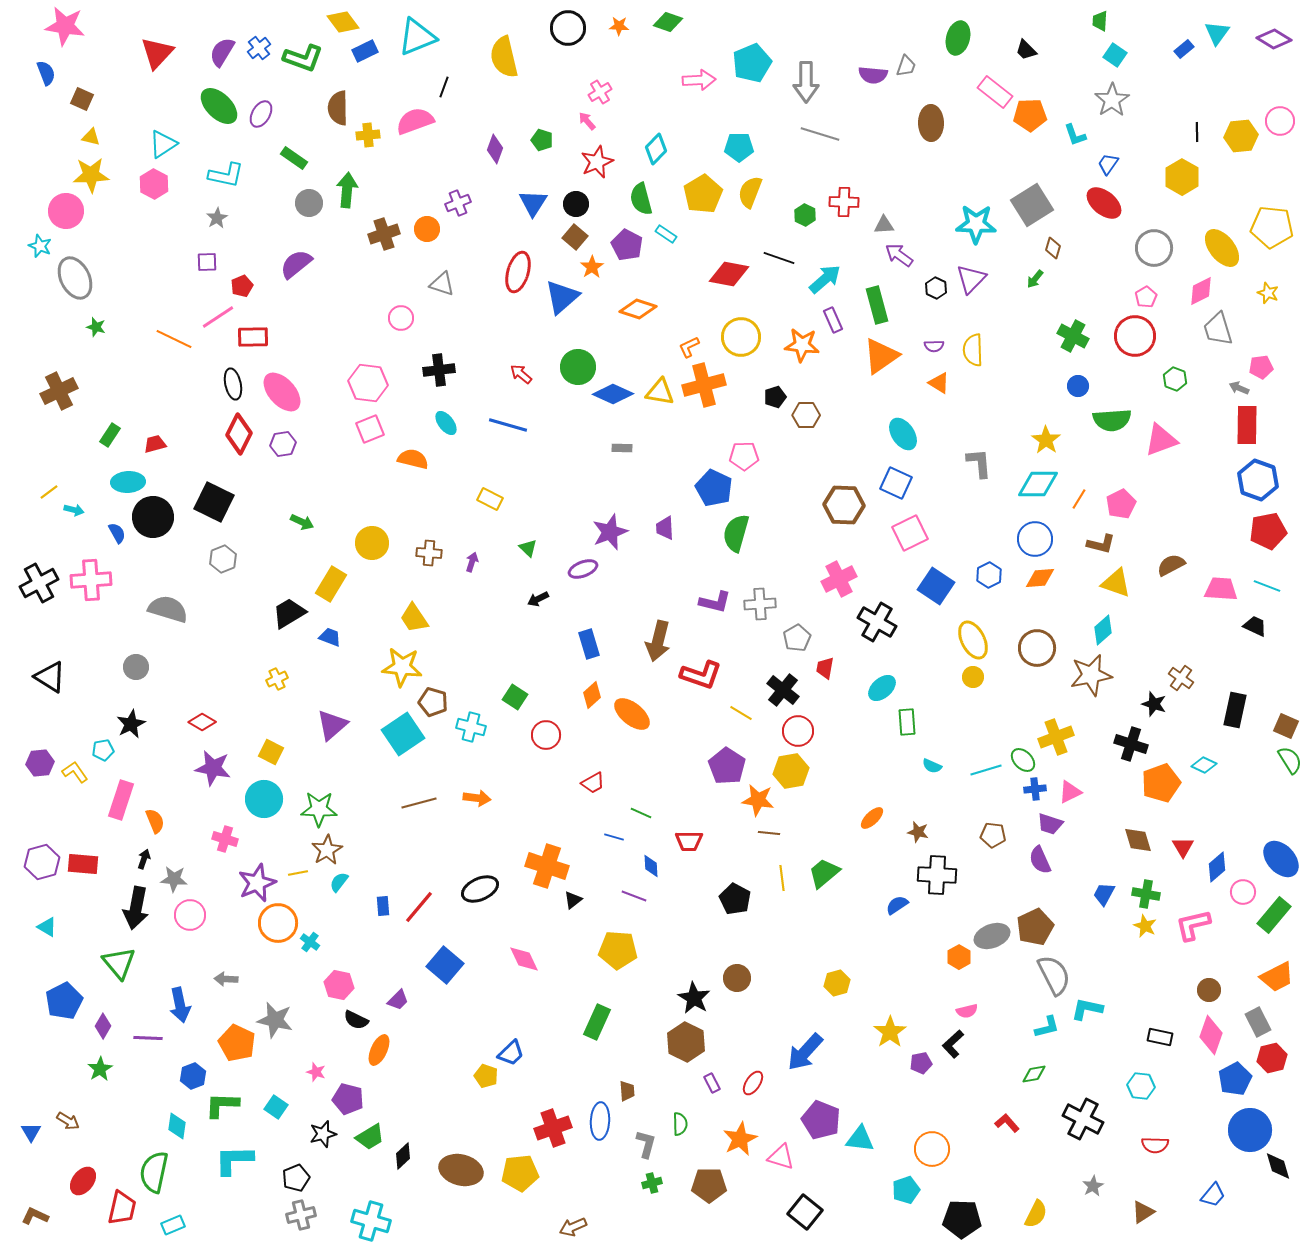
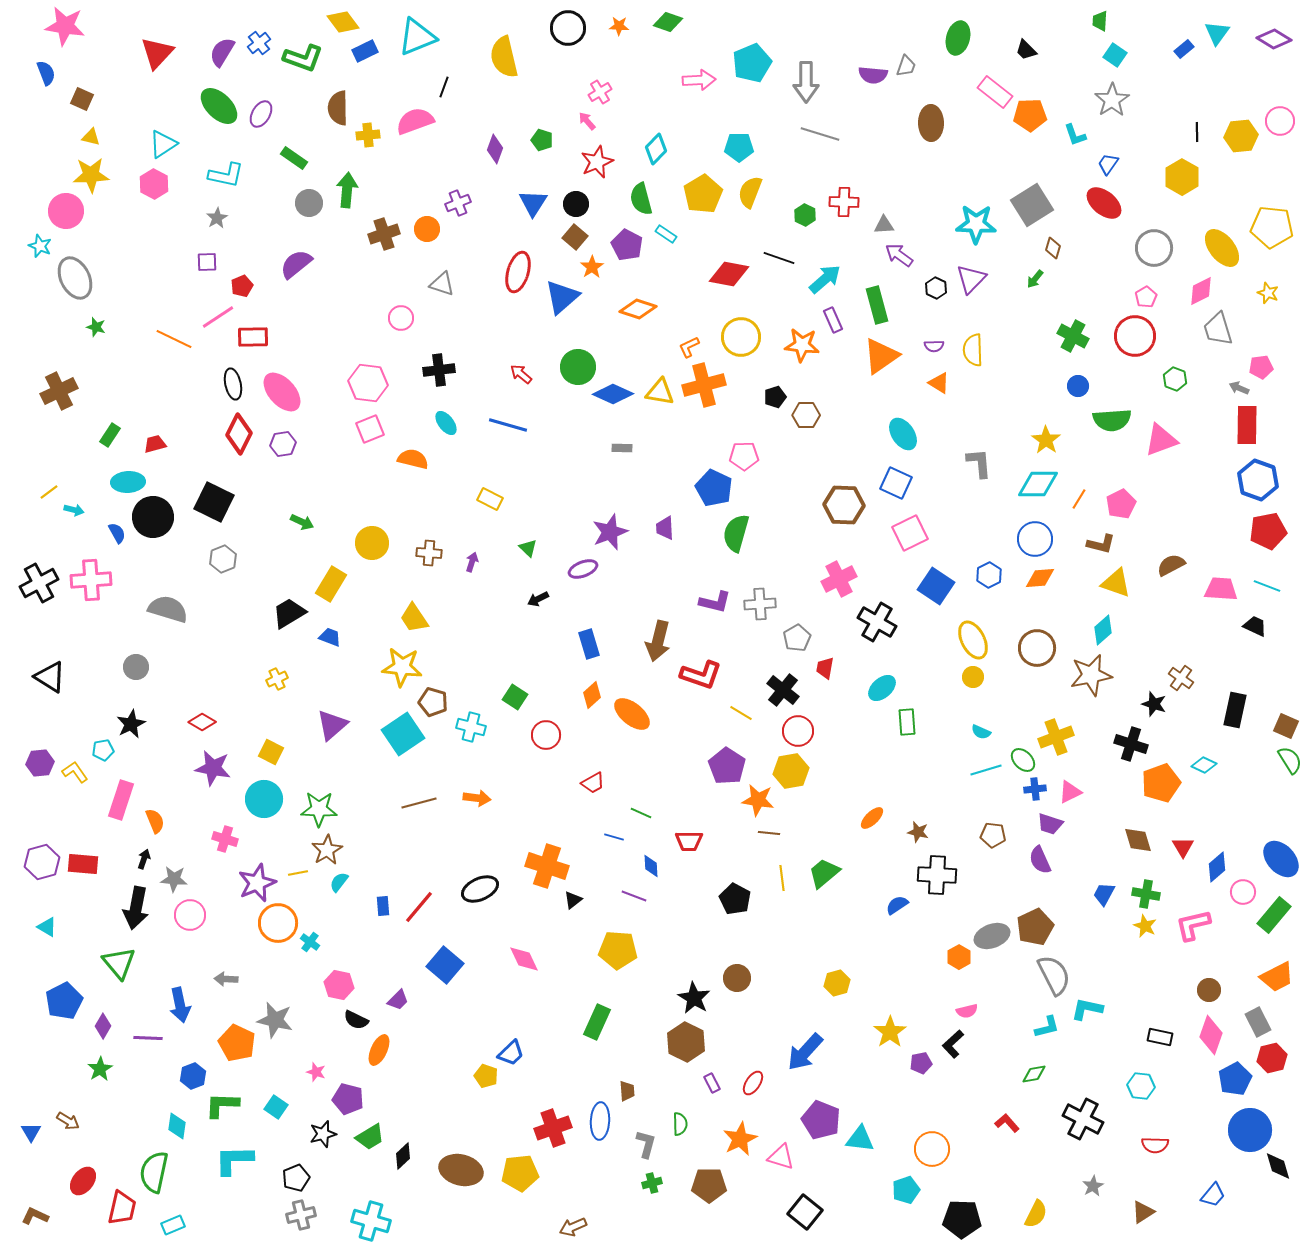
blue cross at (259, 48): moved 5 px up
cyan semicircle at (932, 766): moved 49 px right, 34 px up
